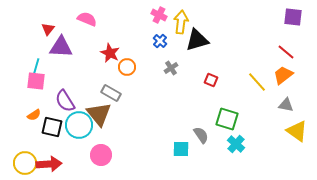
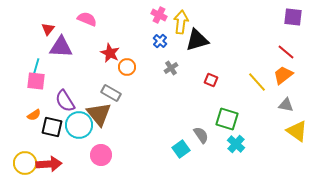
cyan square: rotated 36 degrees counterclockwise
